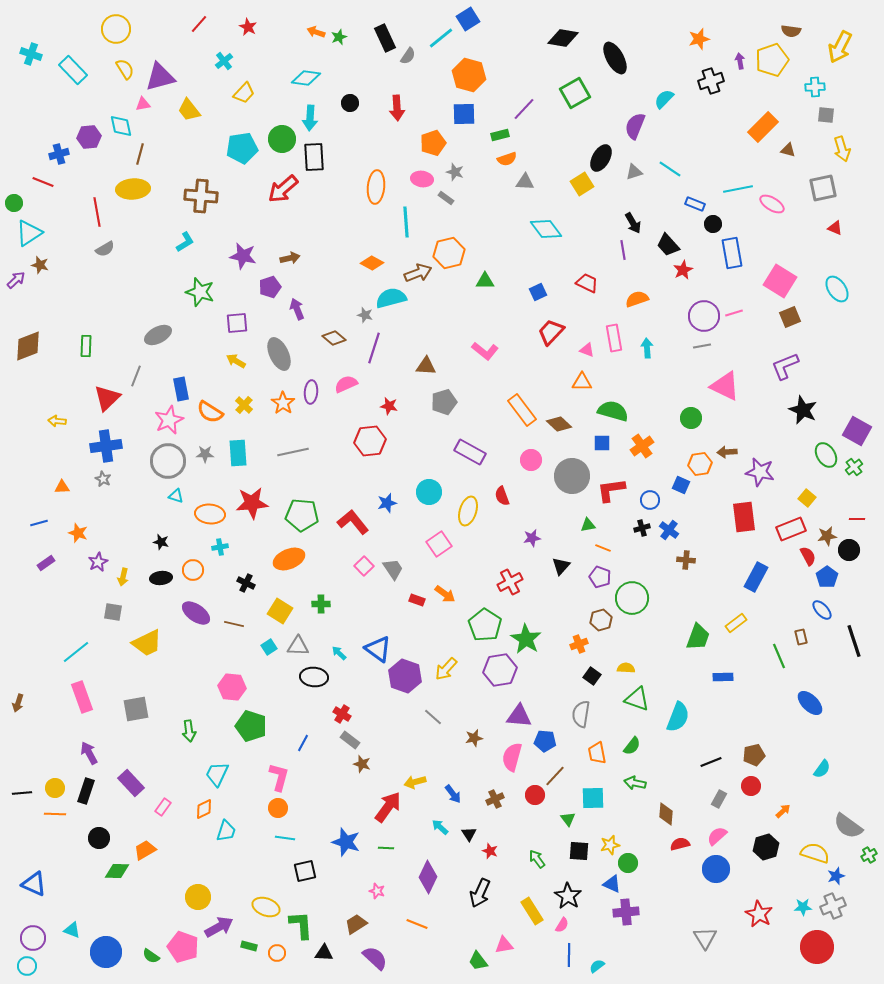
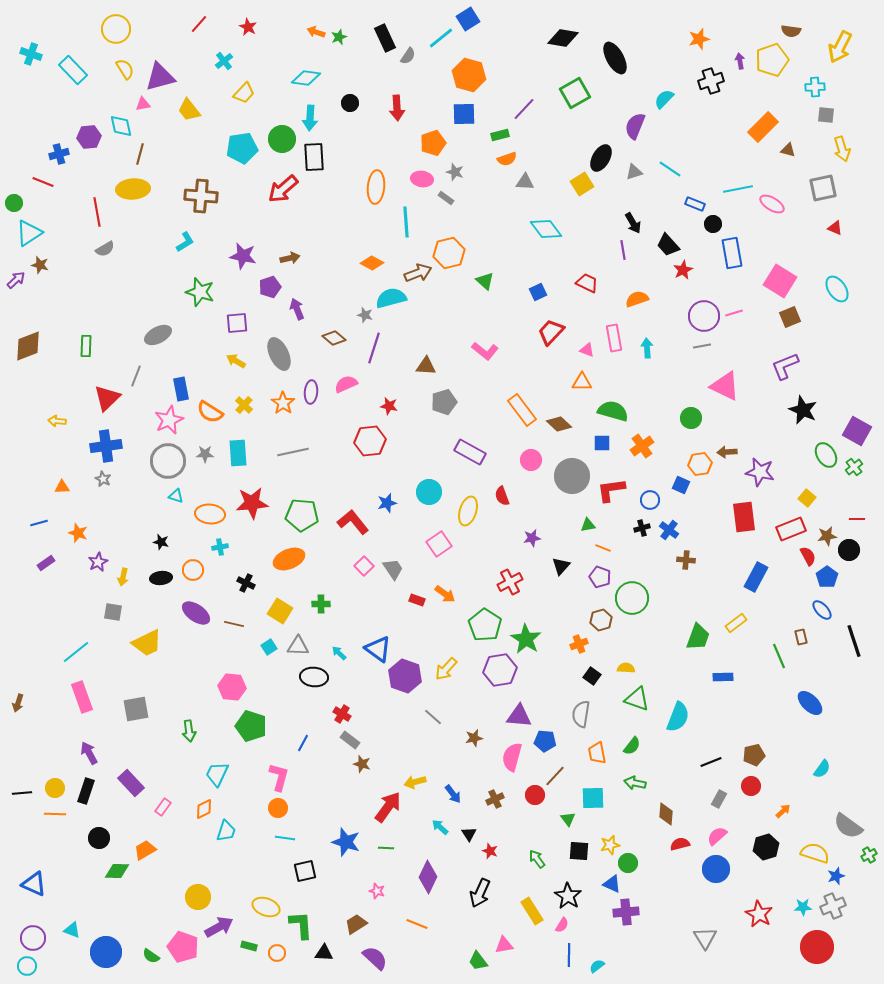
green triangle at (485, 281): rotated 42 degrees clockwise
